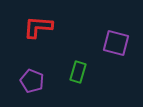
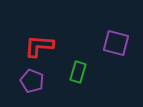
red L-shape: moved 1 px right, 19 px down
